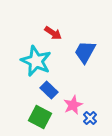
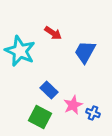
cyan star: moved 16 px left, 10 px up
blue cross: moved 3 px right, 5 px up; rotated 24 degrees counterclockwise
